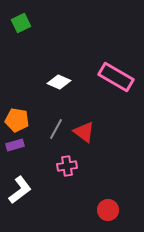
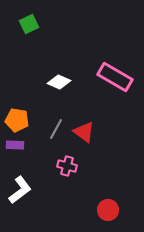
green square: moved 8 px right, 1 px down
pink rectangle: moved 1 px left
purple rectangle: rotated 18 degrees clockwise
pink cross: rotated 24 degrees clockwise
